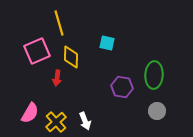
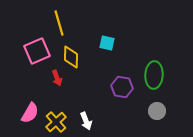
red arrow: rotated 28 degrees counterclockwise
white arrow: moved 1 px right
